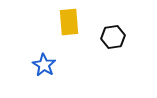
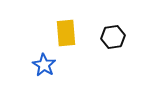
yellow rectangle: moved 3 px left, 11 px down
